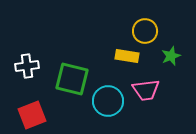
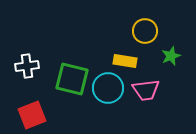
yellow rectangle: moved 2 px left, 5 px down
cyan circle: moved 13 px up
